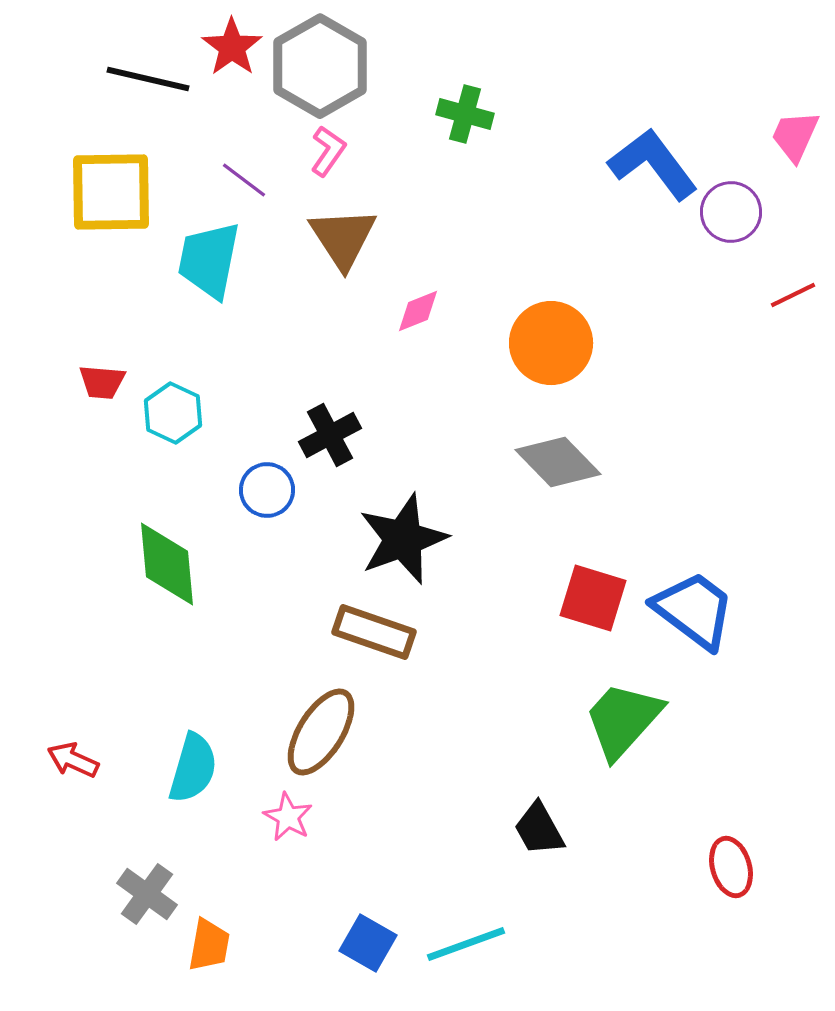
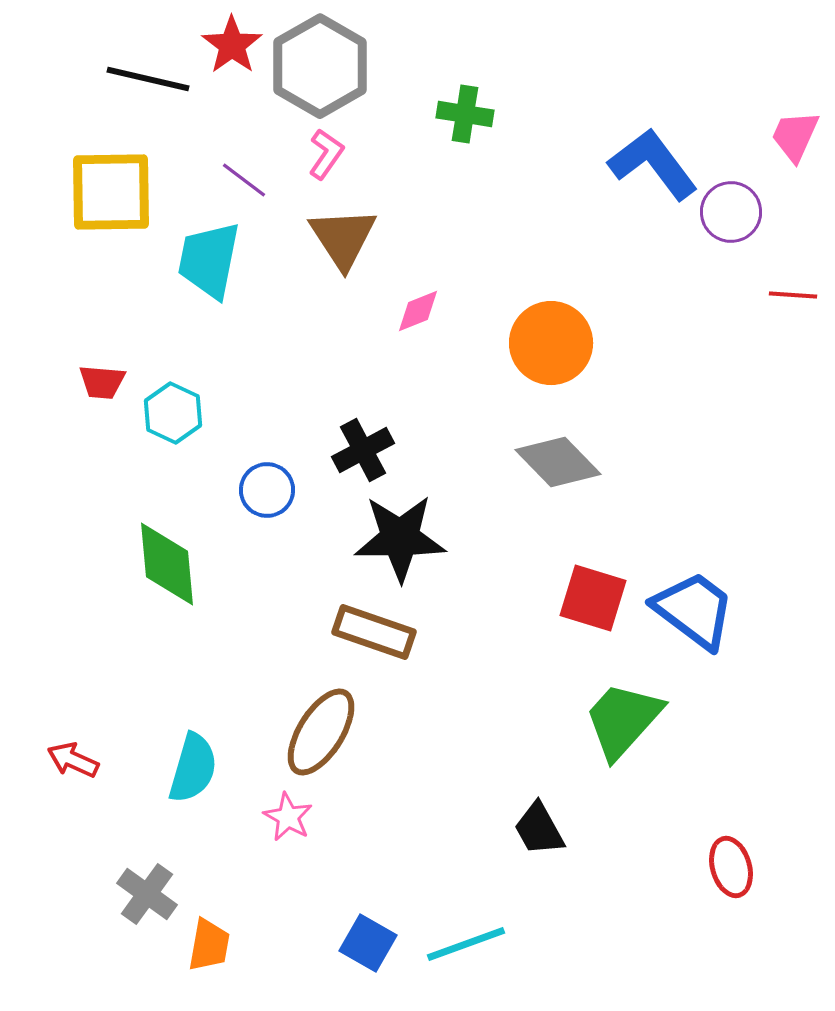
red star: moved 2 px up
green cross: rotated 6 degrees counterclockwise
pink L-shape: moved 2 px left, 3 px down
red line: rotated 30 degrees clockwise
black cross: moved 33 px right, 15 px down
black star: moved 3 px left, 1 px up; rotated 20 degrees clockwise
